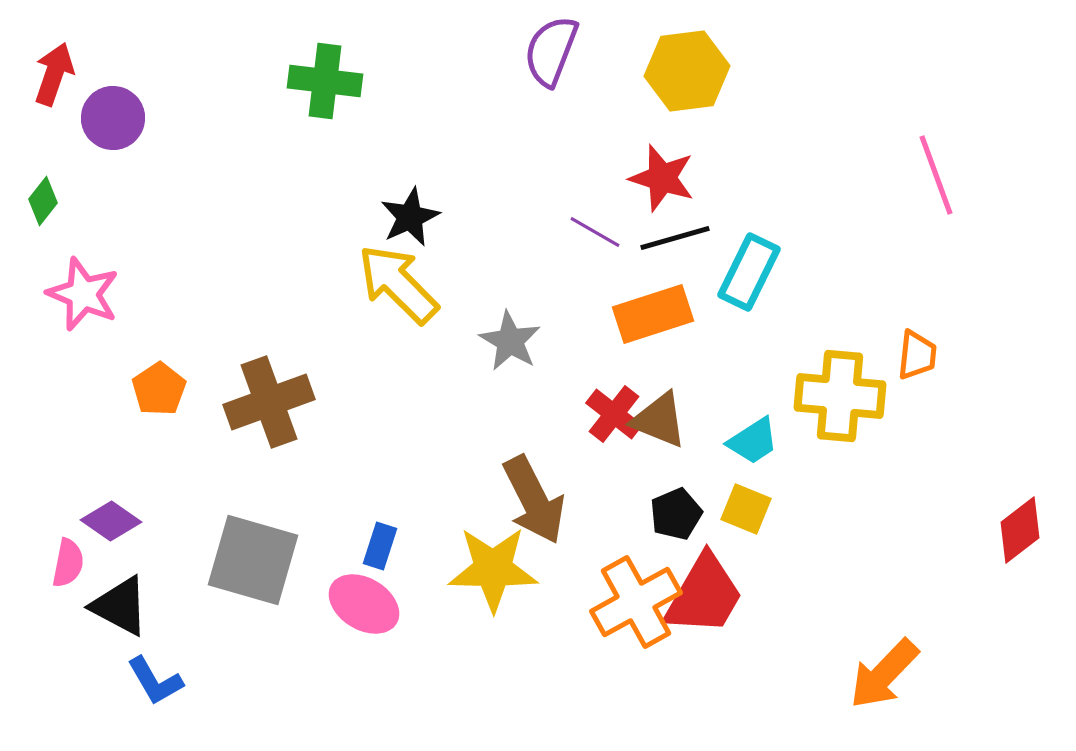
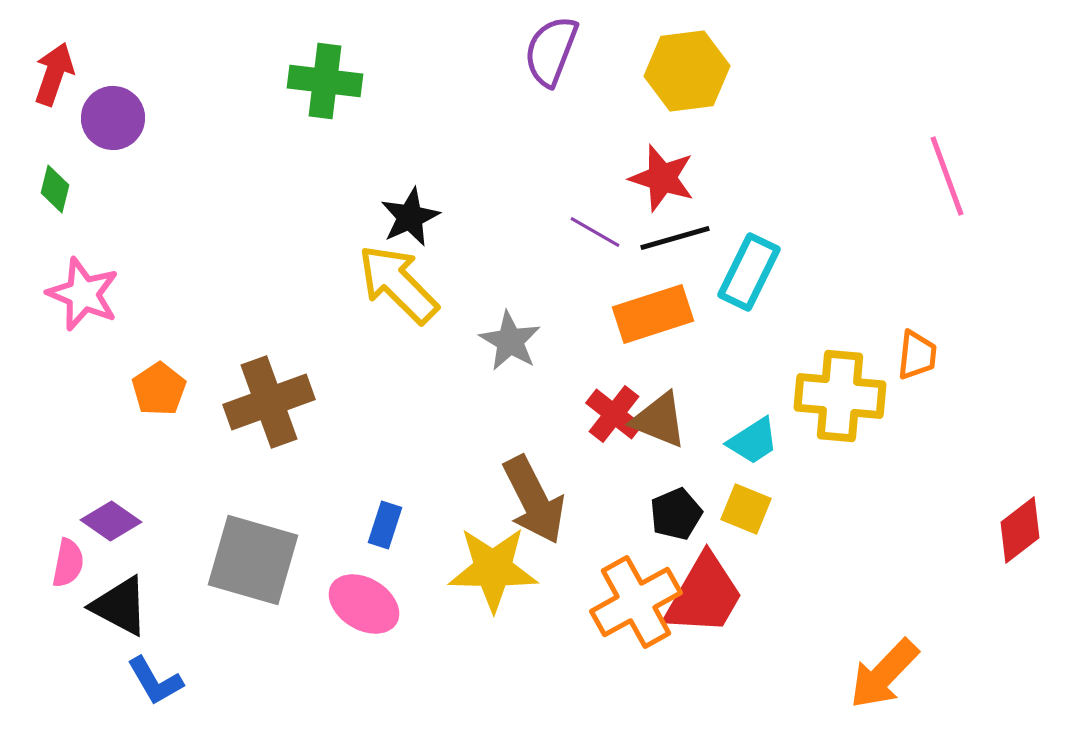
pink line: moved 11 px right, 1 px down
green diamond: moved 12 px right, 12 px up; rotated 24 degrees counterclockwise
blue rectangle: moved 5 px right, 21 px up
